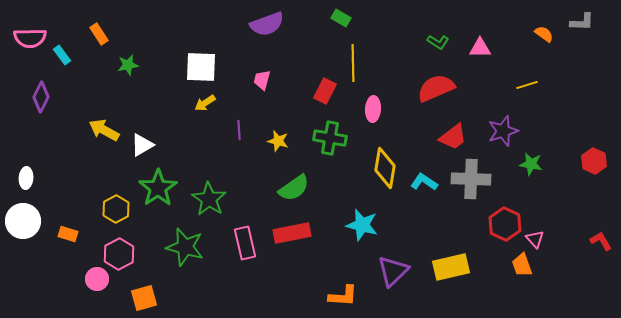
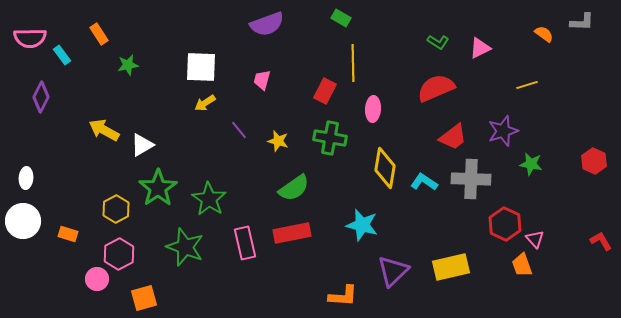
pink triangle at (480, 48): rotated 25 degrees counterclockwise
purple line at (239, 130): rotated 36 degrees counterclockwise
green star at (185, 247): rotated 6 degrees clockwise
